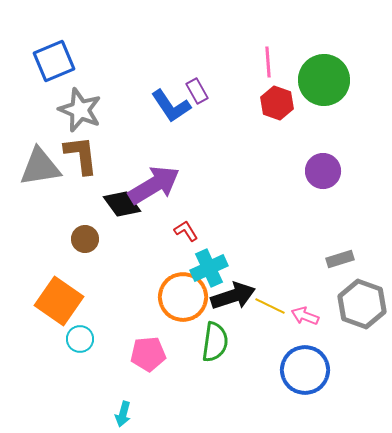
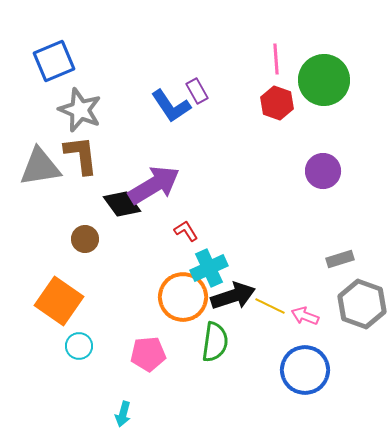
pink line: moved 8 px right, 3 px up
cyan circle: moved 1 px left, 7 px down
